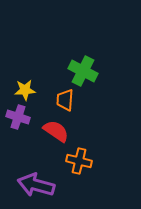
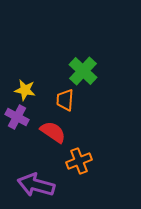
green cross: rotated 16 degrees clockwise
yellow star: rotated 15 degrees clockwise
purple cross: moved 1 px left; rotated 10 degrees clockwise
red semicircle: moved 3 px left, 1 px down
orange cross: rotated 35 degrees counterclockwise
